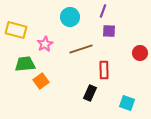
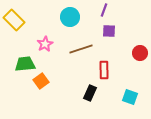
purple line: moved 1 px right, 1 px up
yellow rectangle: moved 2 px left, 10 px up; rotated 30 degrees clockwise
cyan square: moved 3 px right, 6 px up
